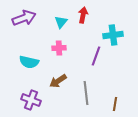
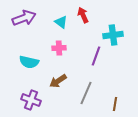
red arrow: rotated 35 degrees counterclockwise
cyan triangle: rotated 32 degrees counterclockwise
gray line: rotated 30 degrees clockwise
